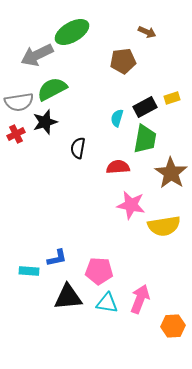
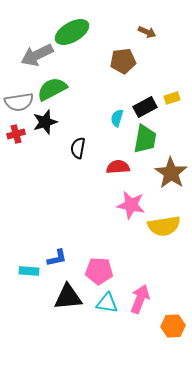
red cross: rotated 12 degrees clockwise
